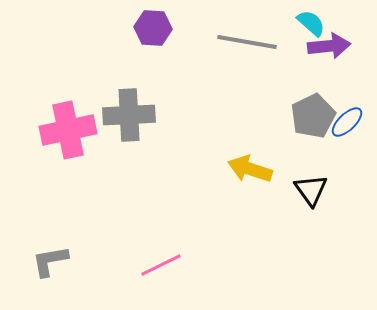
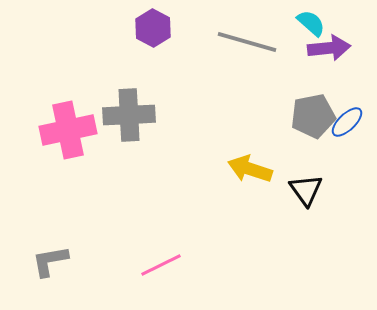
purple hexagon: rotated 24 degrees clockwise
gray line: rotated 6 degrees clockwise
purple arrow: moved 2 px down
gray pentagon: rotated 15 degrees clockwise
black triangle: moved 5 px left
